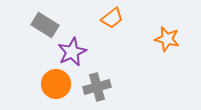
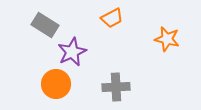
orange trapezoid: rotated 10 degrees clockwise
gray cross: moved 19 px right; rotated 12 degrees clockwise
